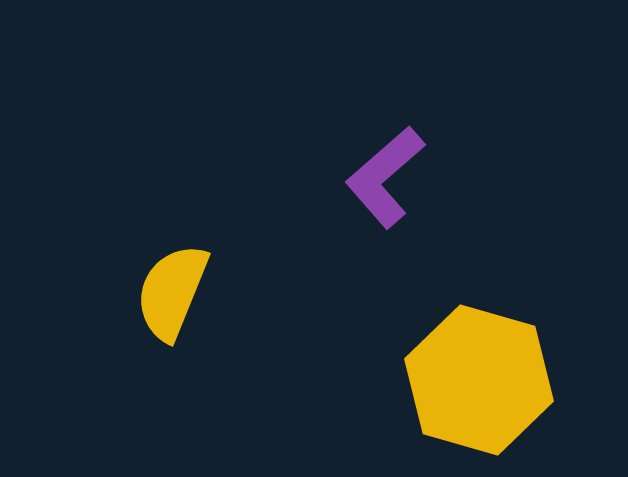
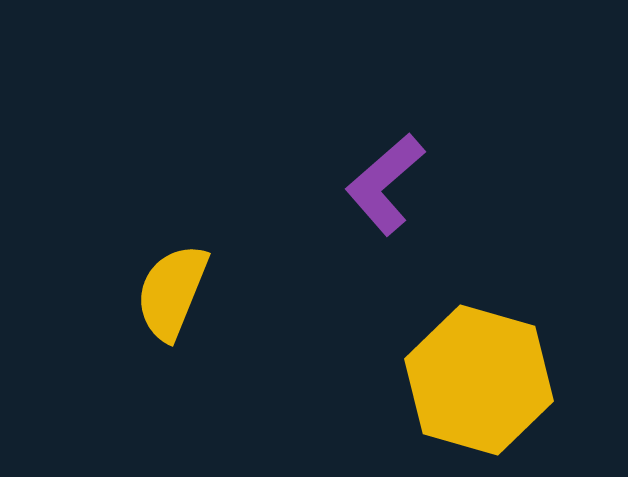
purple L-shape: moved 7 px down
